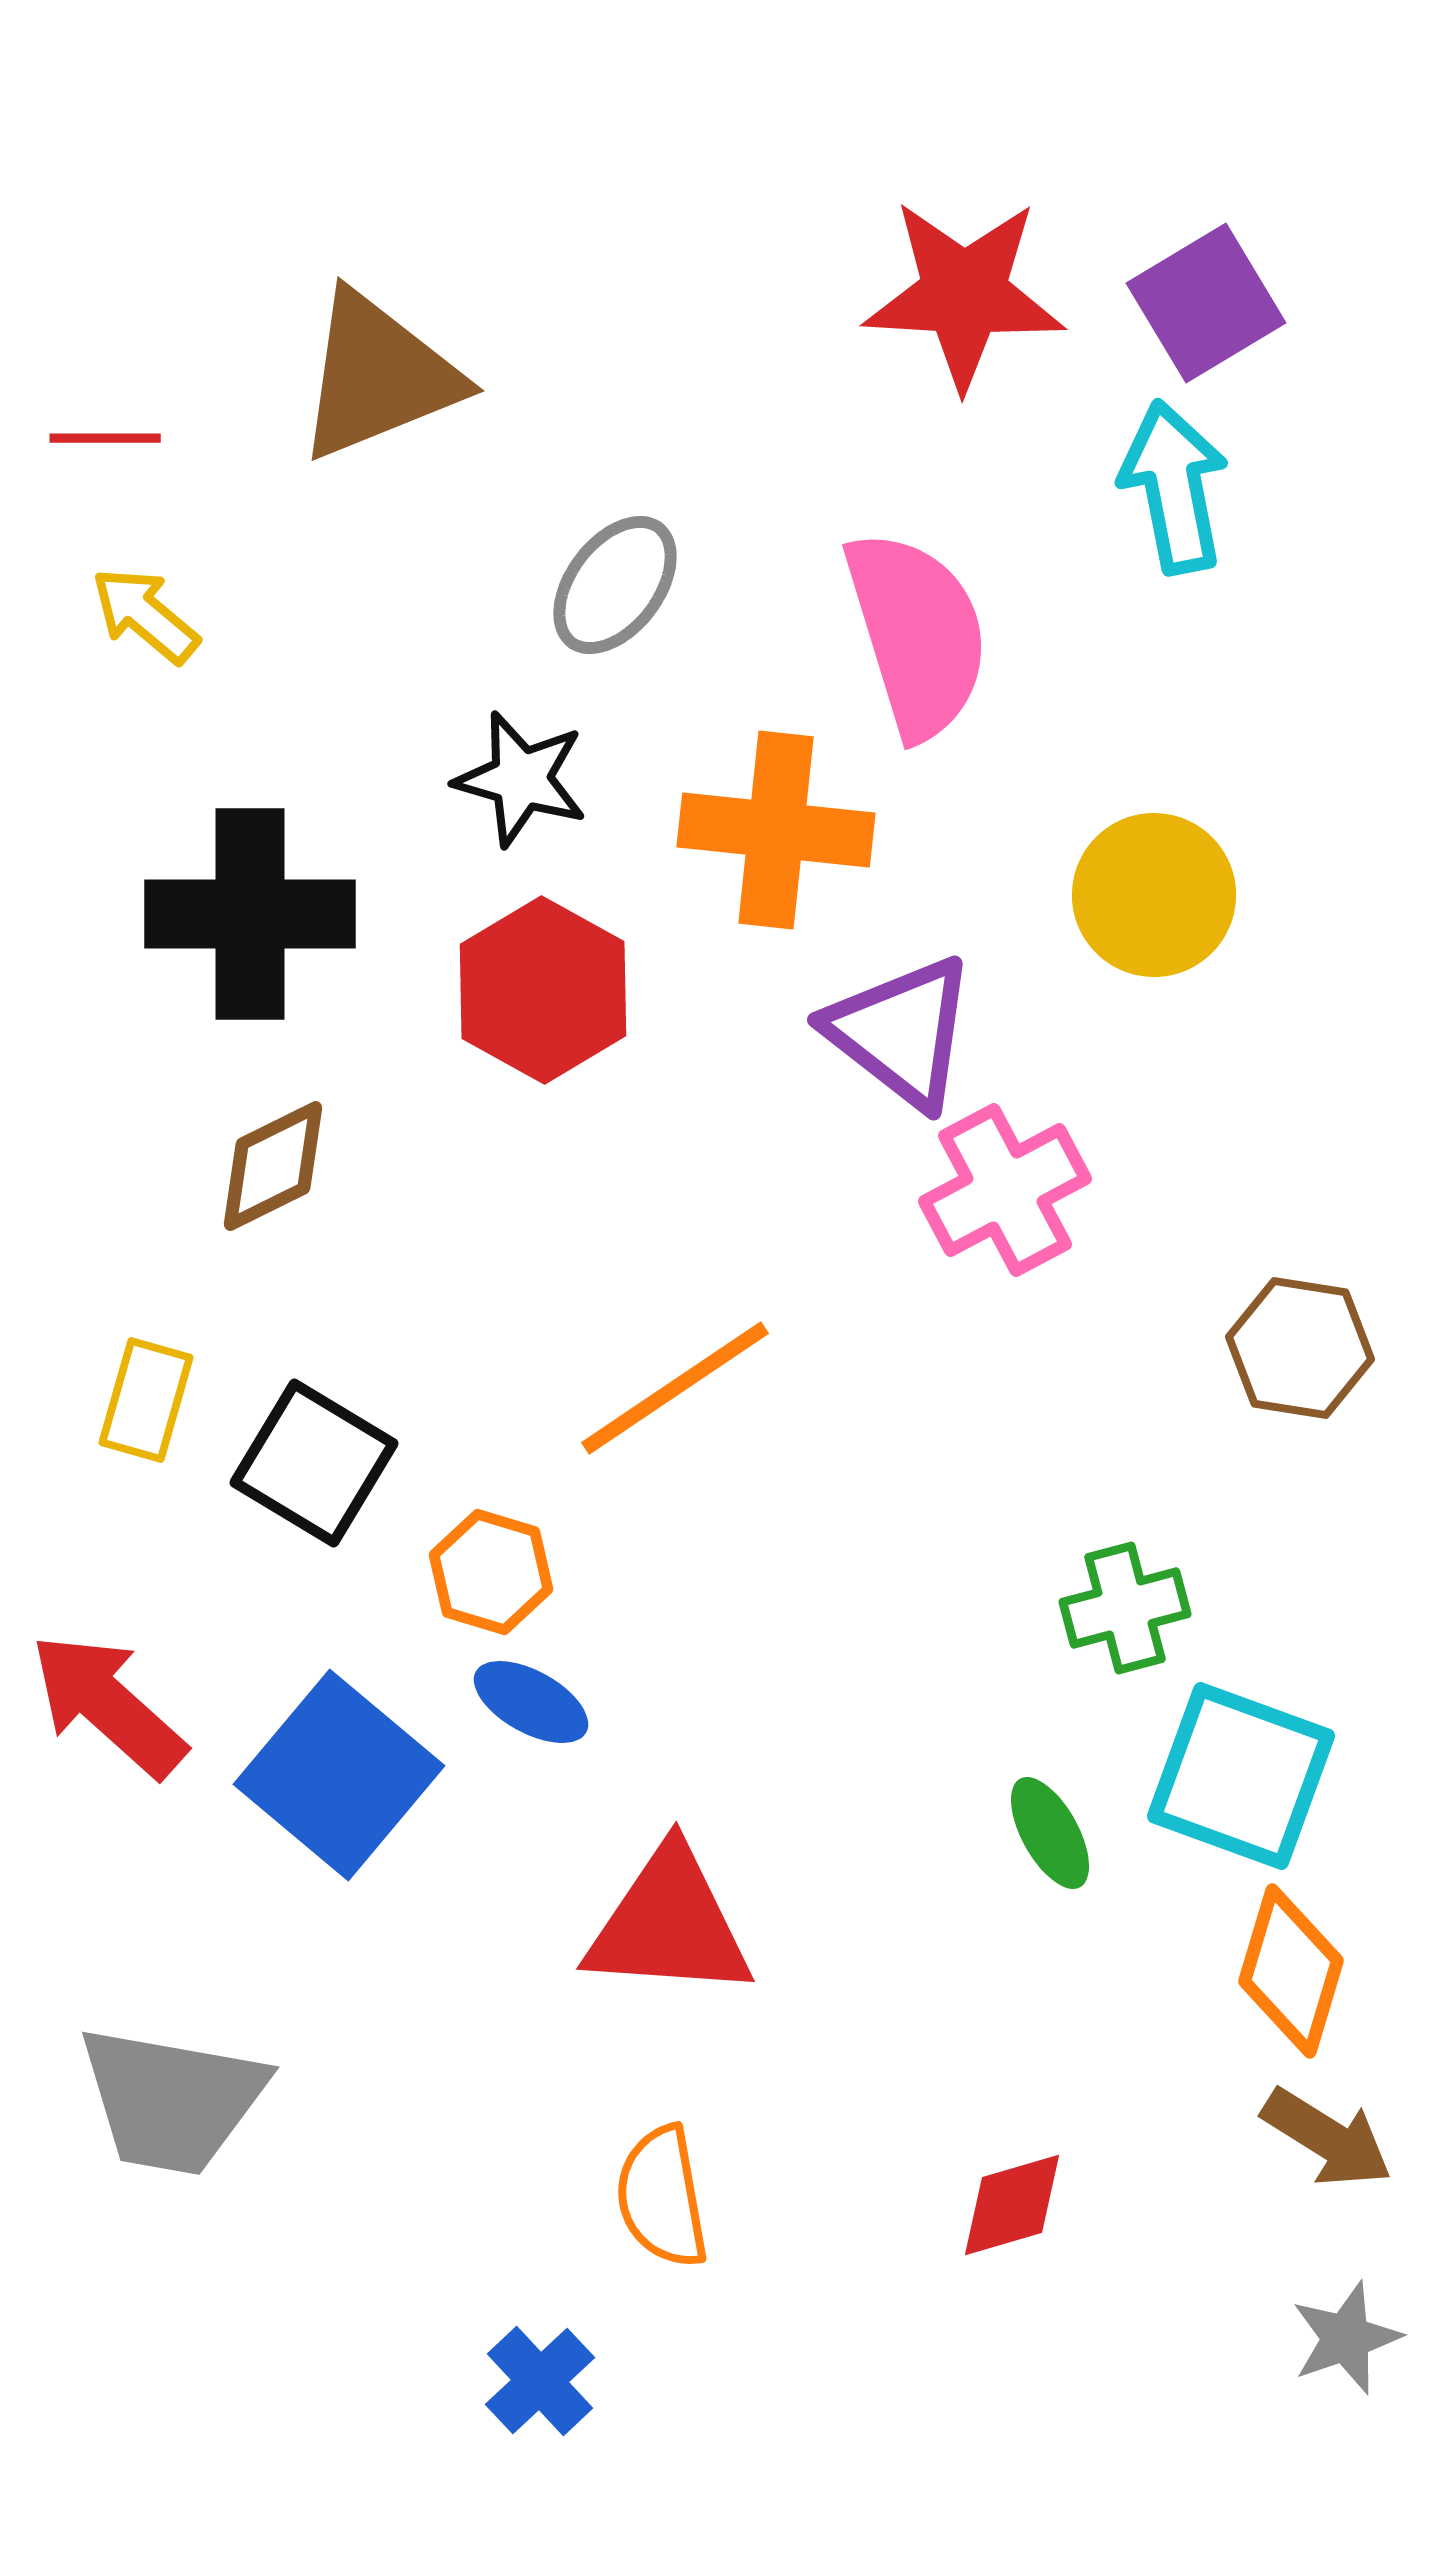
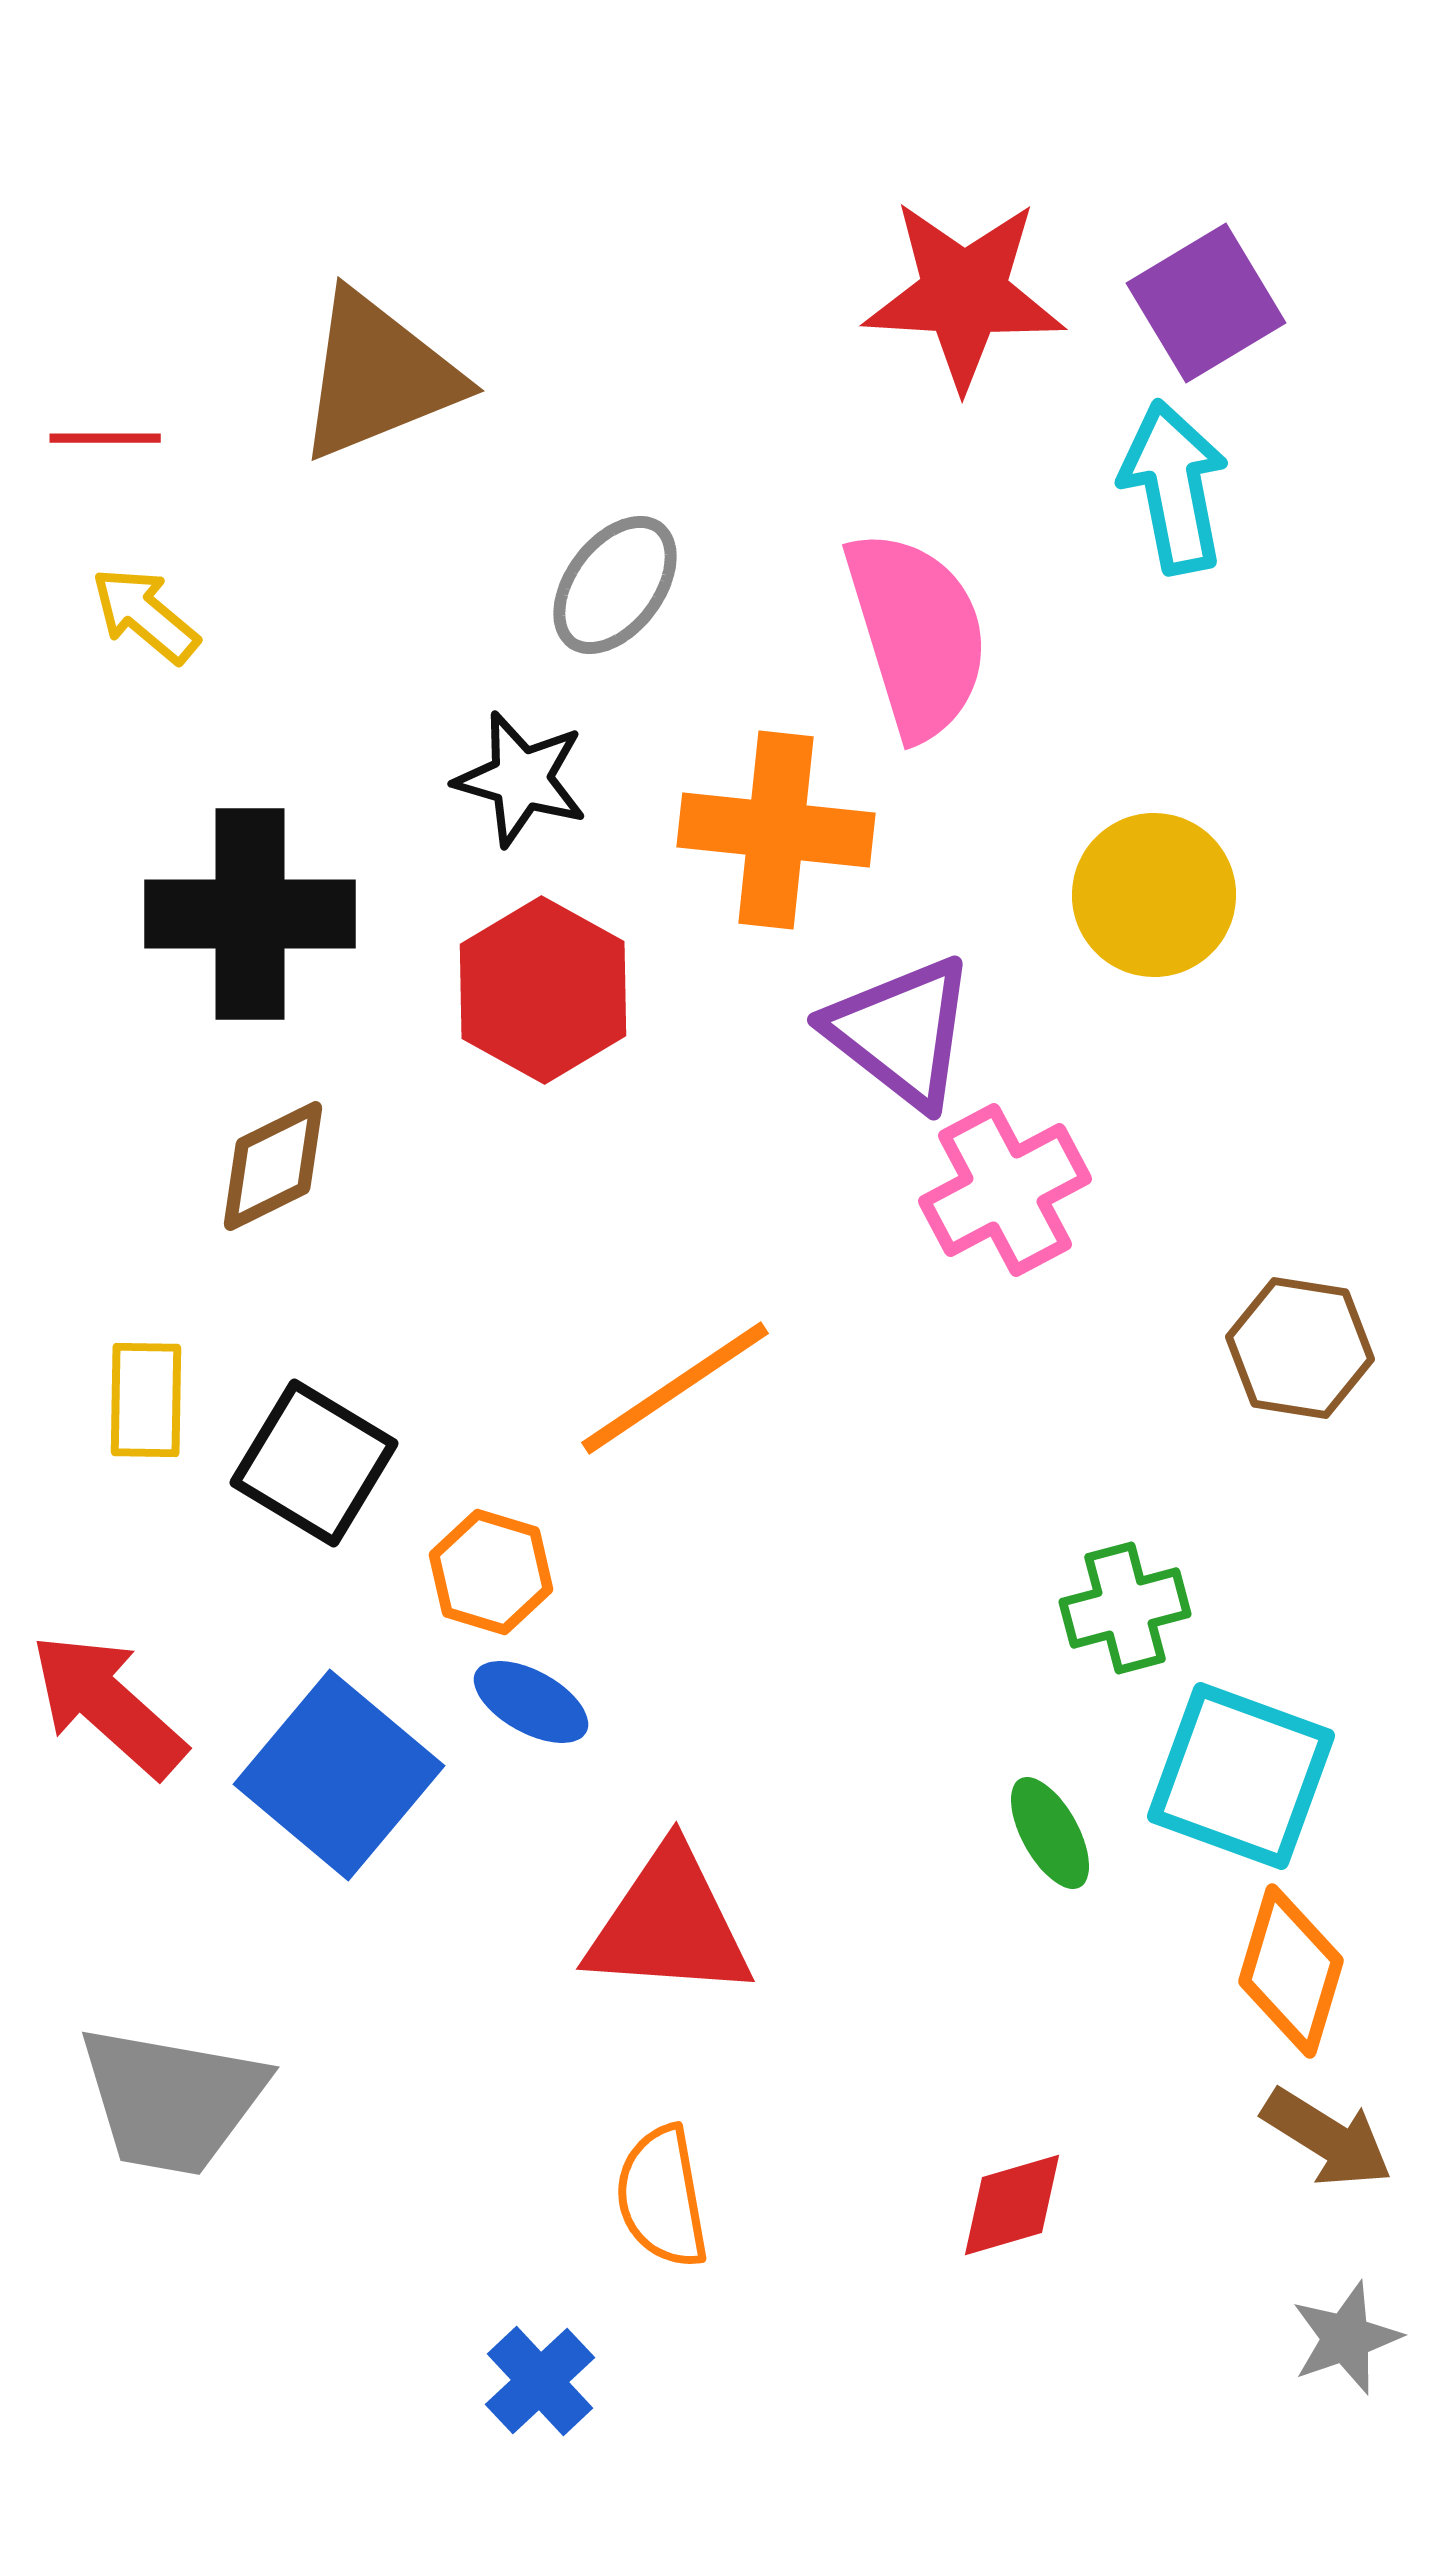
yellow rectangle: rotated 15 degrees counterclockwise
